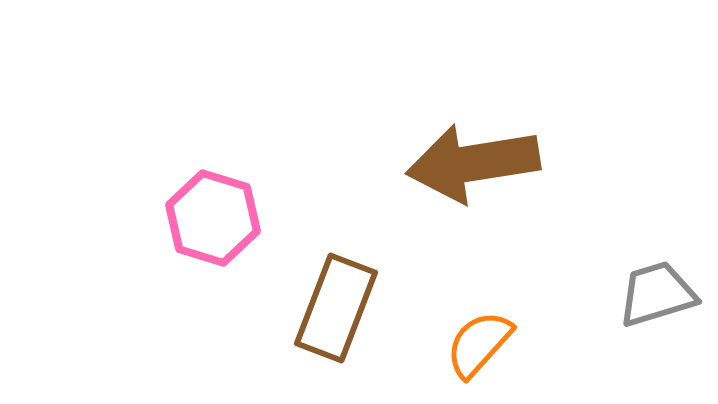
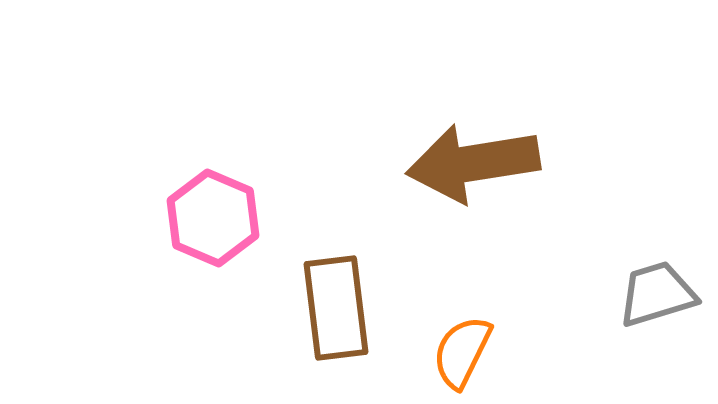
pink hexagon: rotated 6 degrees clockwise
brown rectangle: rotated 28 degrees counterclockwise
orange semicircle: moved 17 px left, 8 px down; rotated 16 degrees counterclockwise
